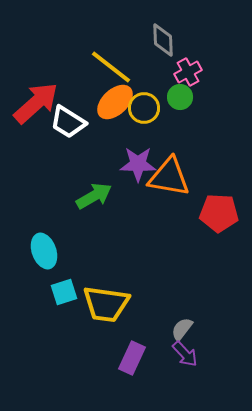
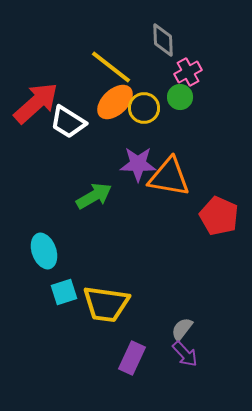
red pentagon: moved 3 px down; rotated 21 degrees clockwise
